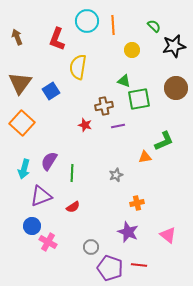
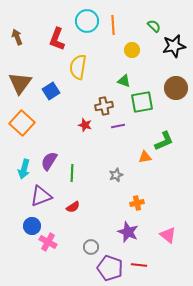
green square: moved 3 px right, 3 px down
